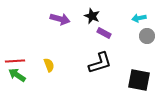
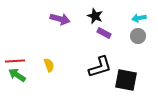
black star: moved 3 px right
gray circle: moved 9 px left
black L-shape: moved 4 px down
black square: moved 13 px left
